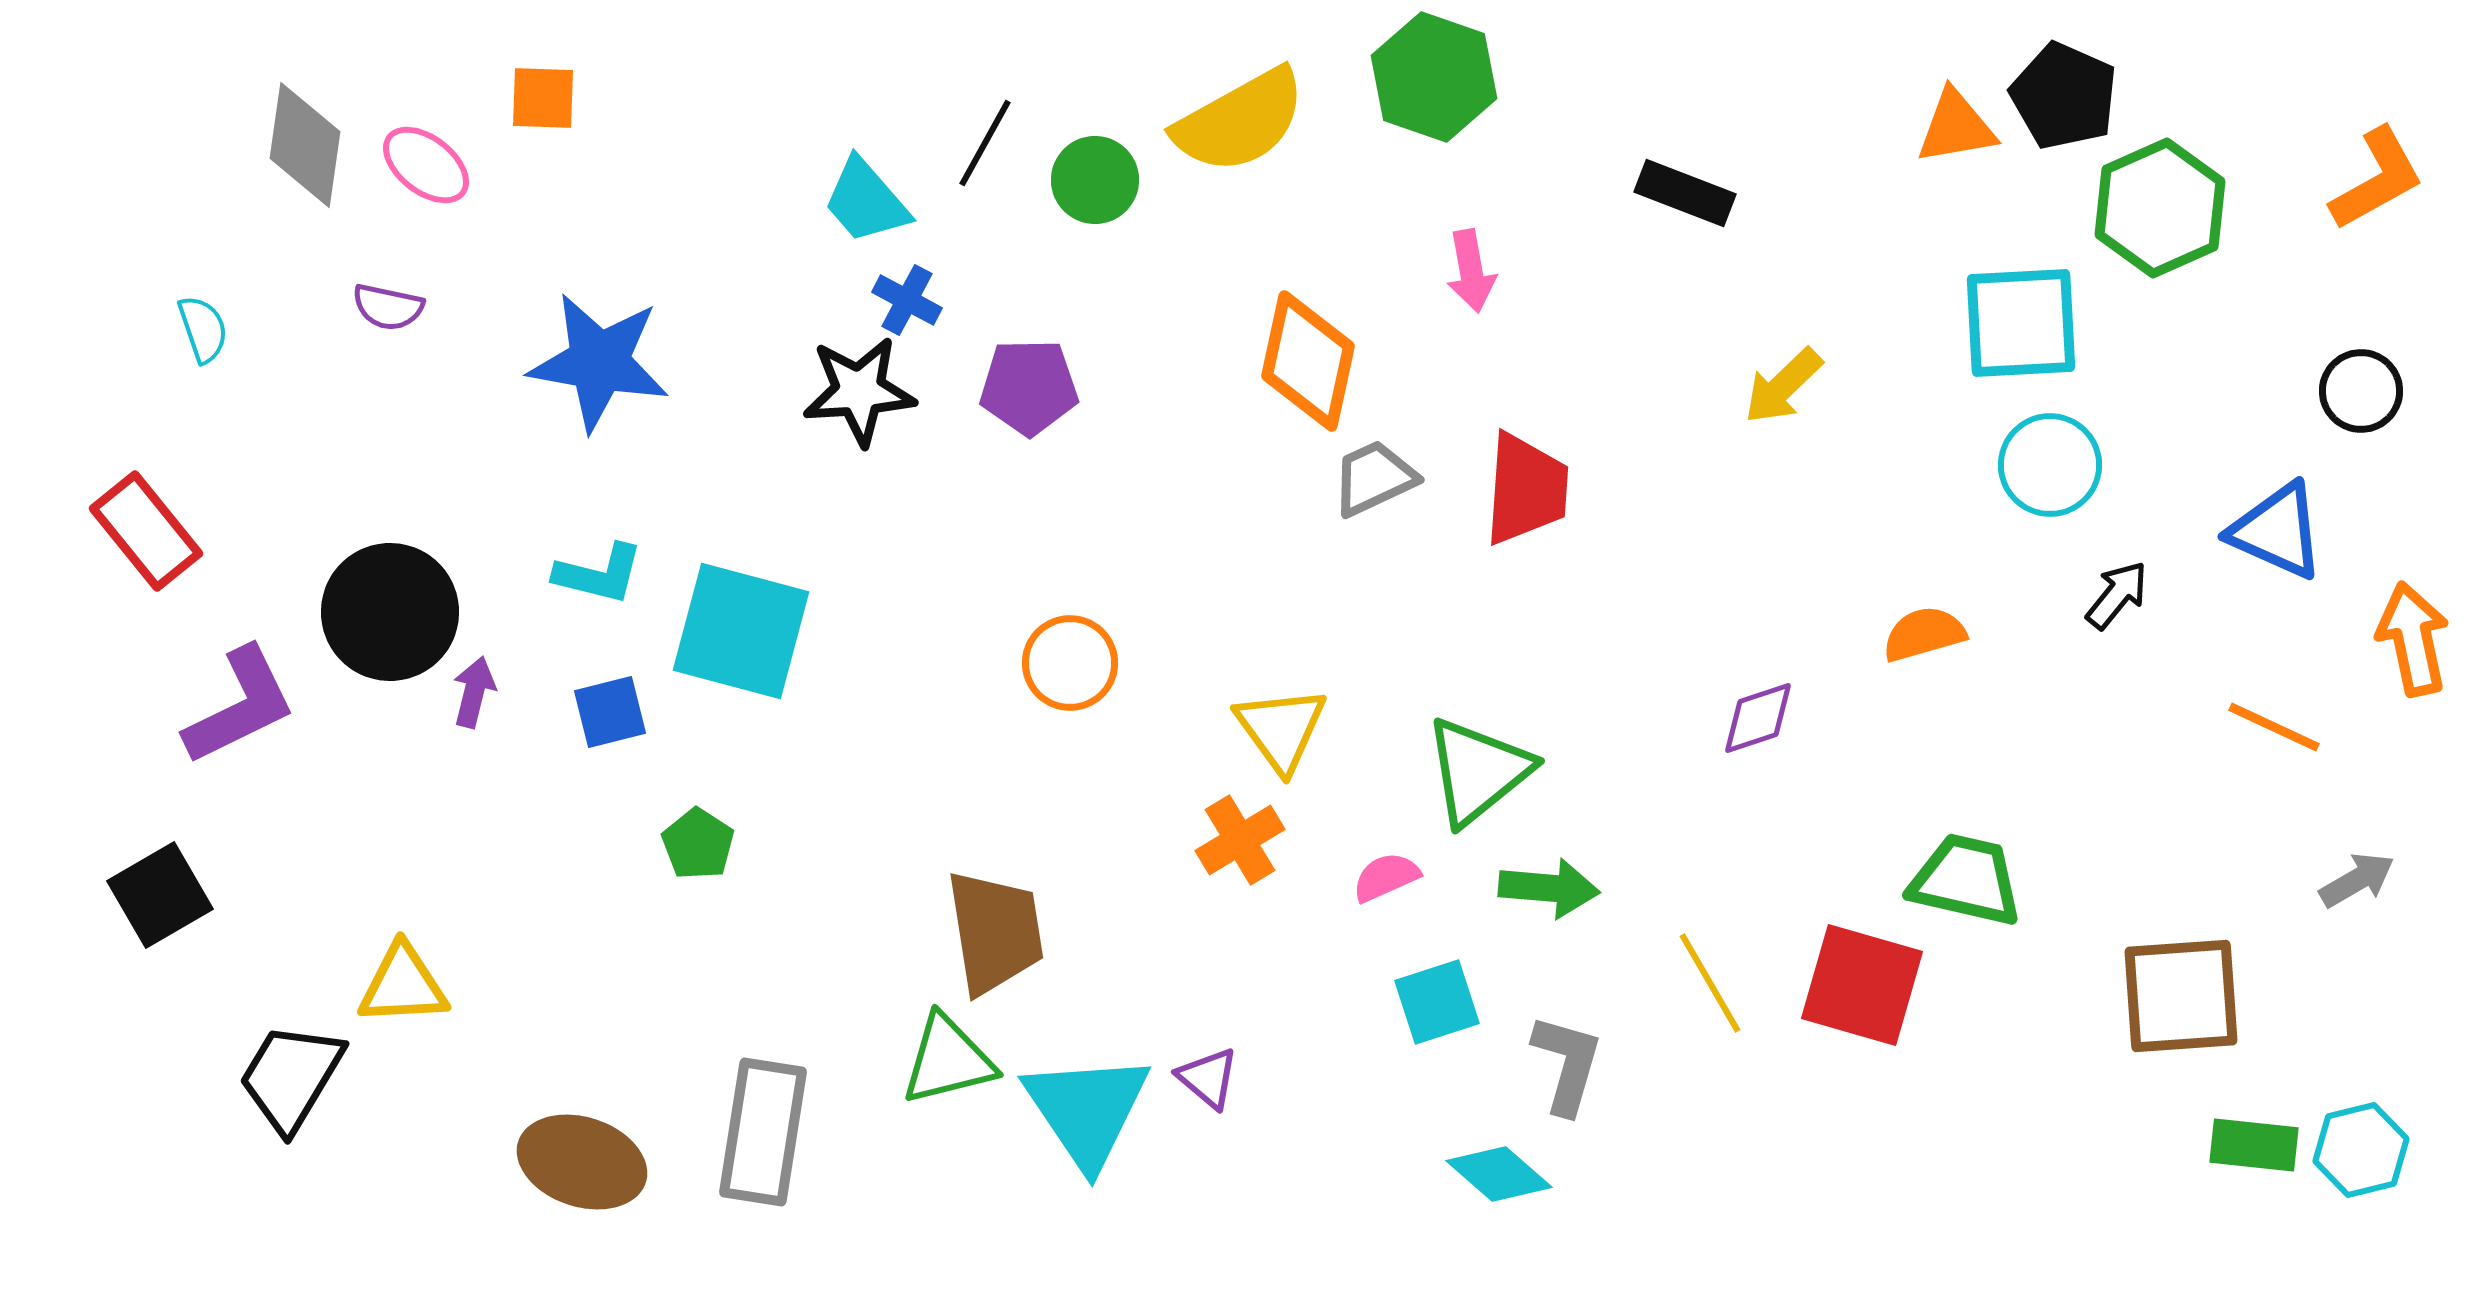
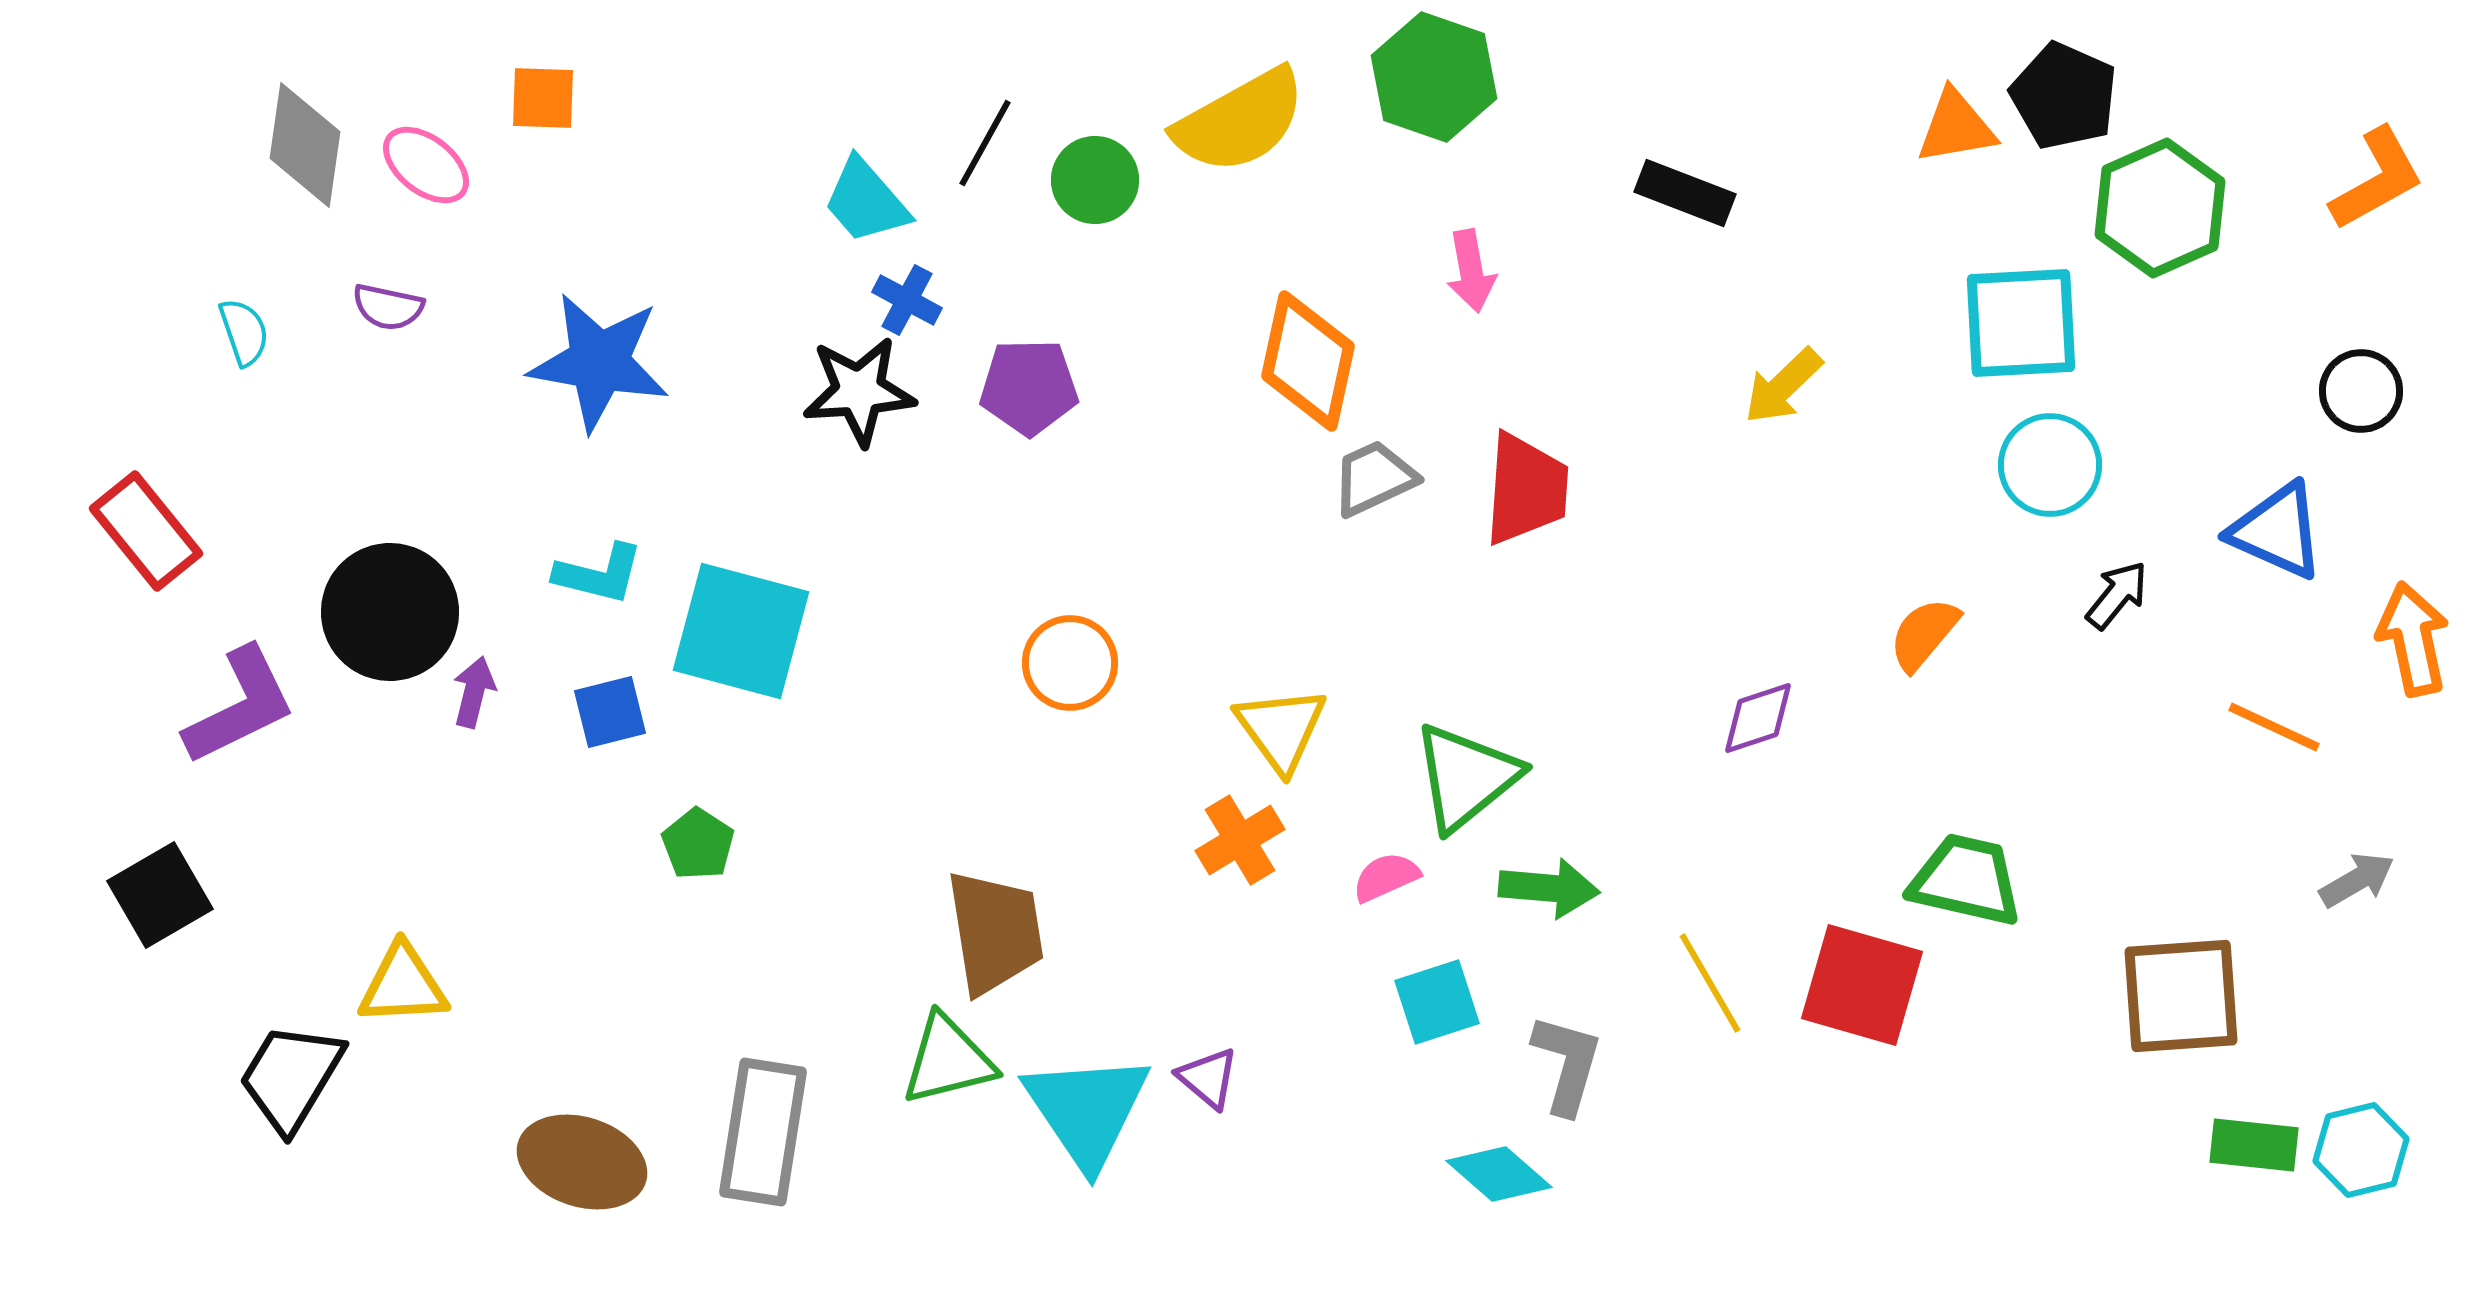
cyan semicircle at (203, 329): moved 41 px right, 3 px down
orange semicircle at (1924, 634): rotated 34 degrees counterclockwise
green triangle at (1478, 771): moved 12 px left, 6 px down
